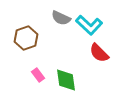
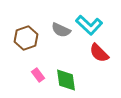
gray semicircle: moved 12 px down
